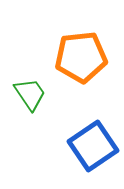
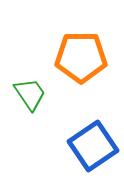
orange pentagon: rotated 6 degrees clockwise
